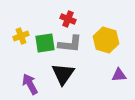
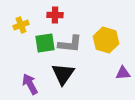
red cross: moved 13 px left, 4 px up; rotated 21 degrees counterclockwise
yellow cross: moved 11 px up
purple triangle: moved 4 px right, 2 px up
